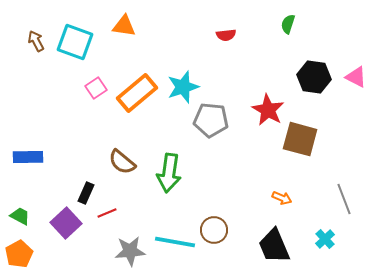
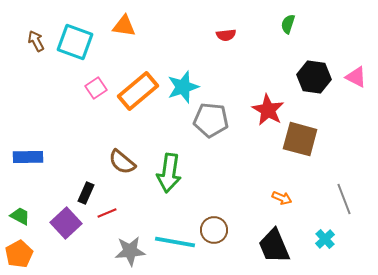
orange rectangle: moved 1 px right, 2 px up
